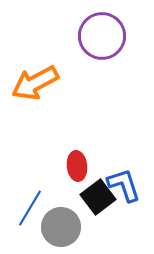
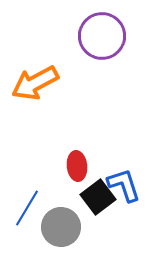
blue line: moved 3 px left
